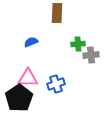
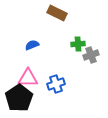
brown rectangle: rotated 66 degrees counterclockwise
blue semicircle: moved 1 px right, 3 px down
gray cross: rotated 14 degrees counterclockwise
